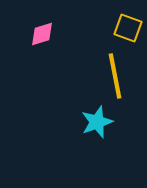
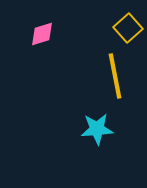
yellow square: rotated 28 degrees clockwise
cyan star: moved 7 px down; rotated 16 degrees clockwise
